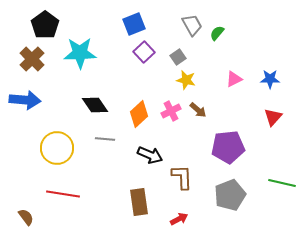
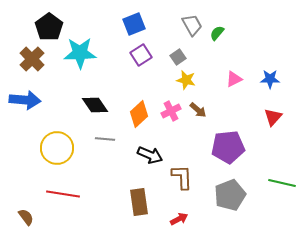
black pentagon: moved 4 px right, 2 px down
purple square: moved 3 px left, 3 px down; rotated 10 degrees clockwise
